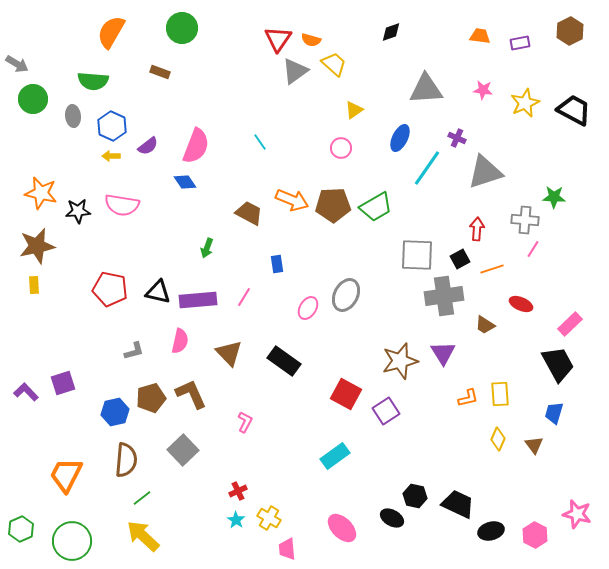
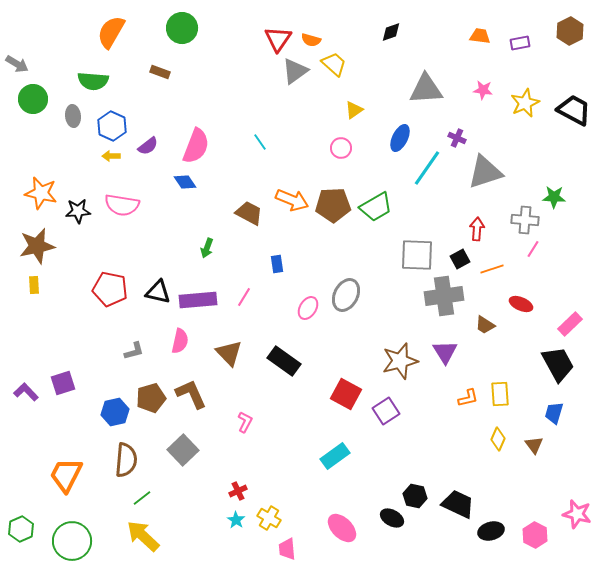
purple triangle at (443, 353): moved 2 px right, 1 px up
